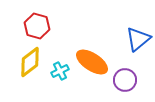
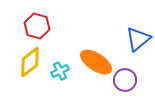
orange ellipse: moved 4 px right
